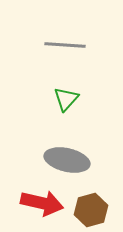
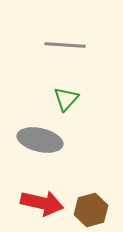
gray ellipse: moved 27 px left, 20 px up
